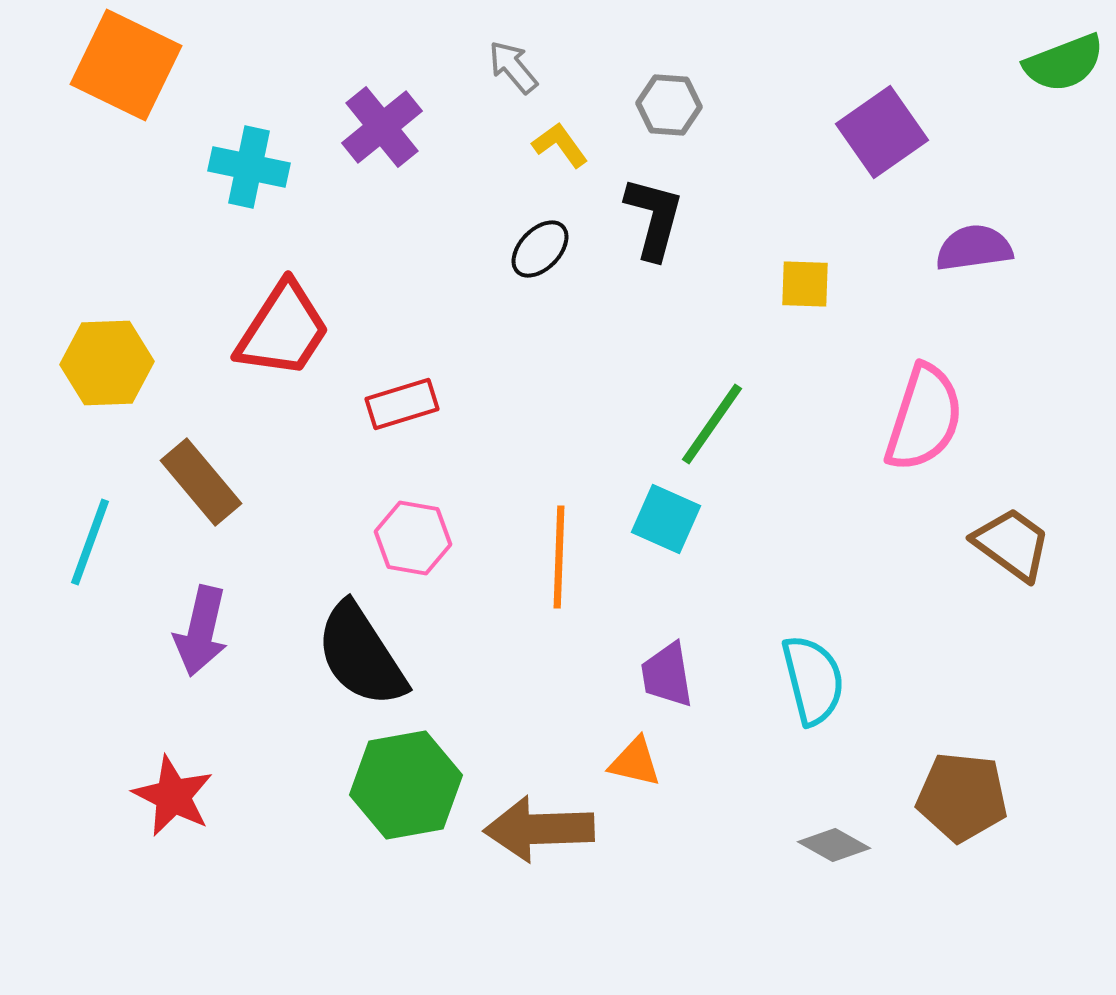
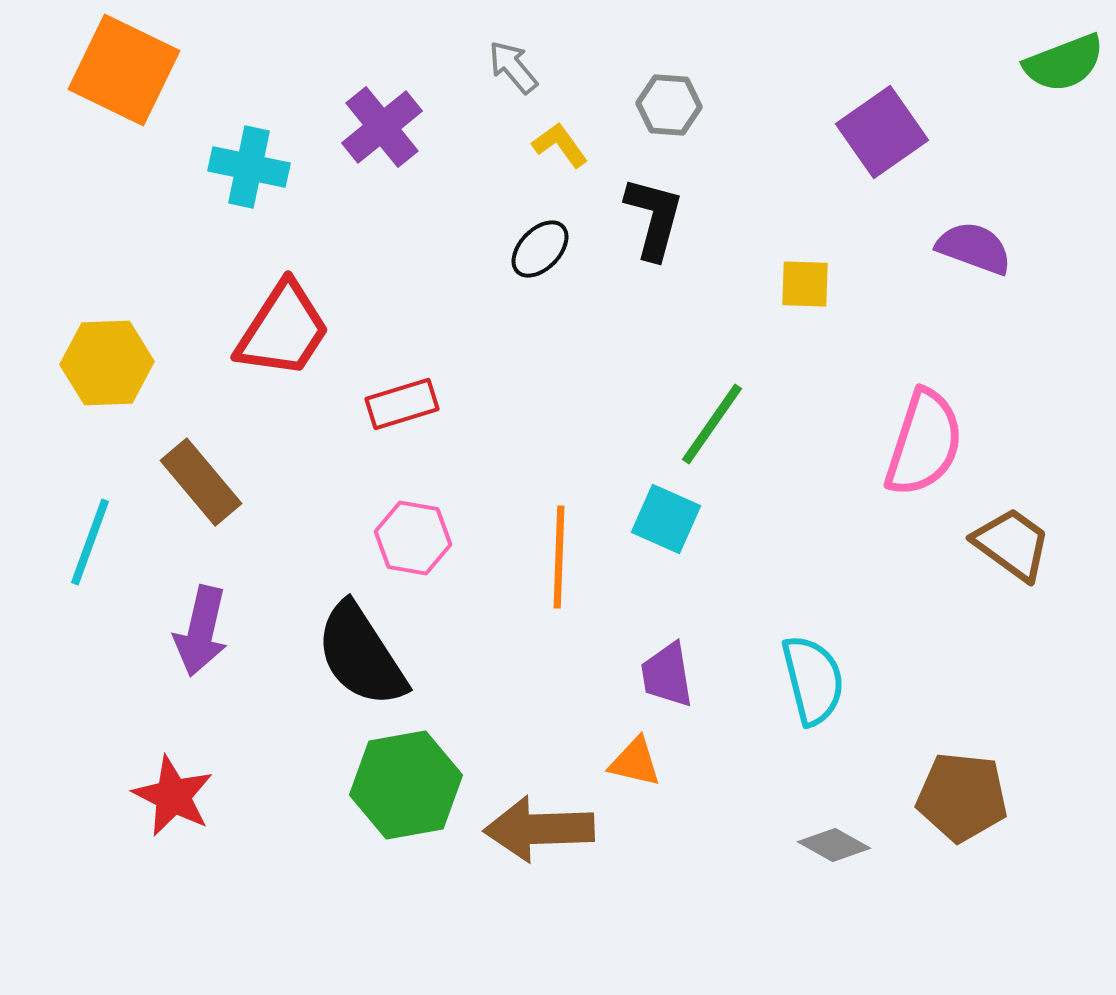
orange square: moved 2 px left, 5 px down
purple semicircle: rotated 28 degrees clockwise
pink semicircle: moved 25 px down
